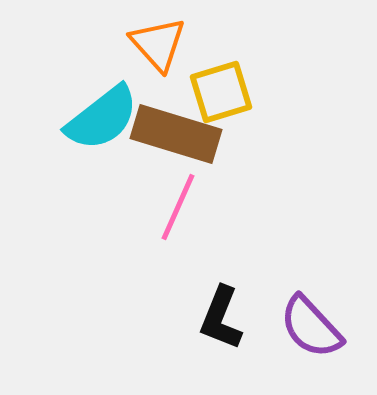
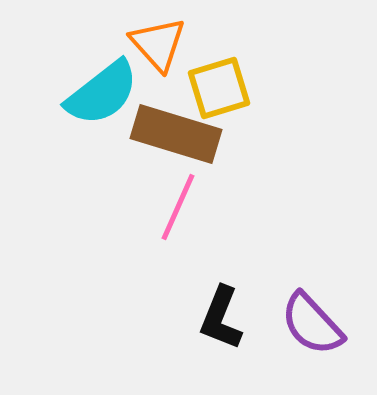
yellow square: moved 2 px left, 4 px up
cyan semicircle: moved 25 px up
purple semicircle: moved 1 px right, 3 px up
